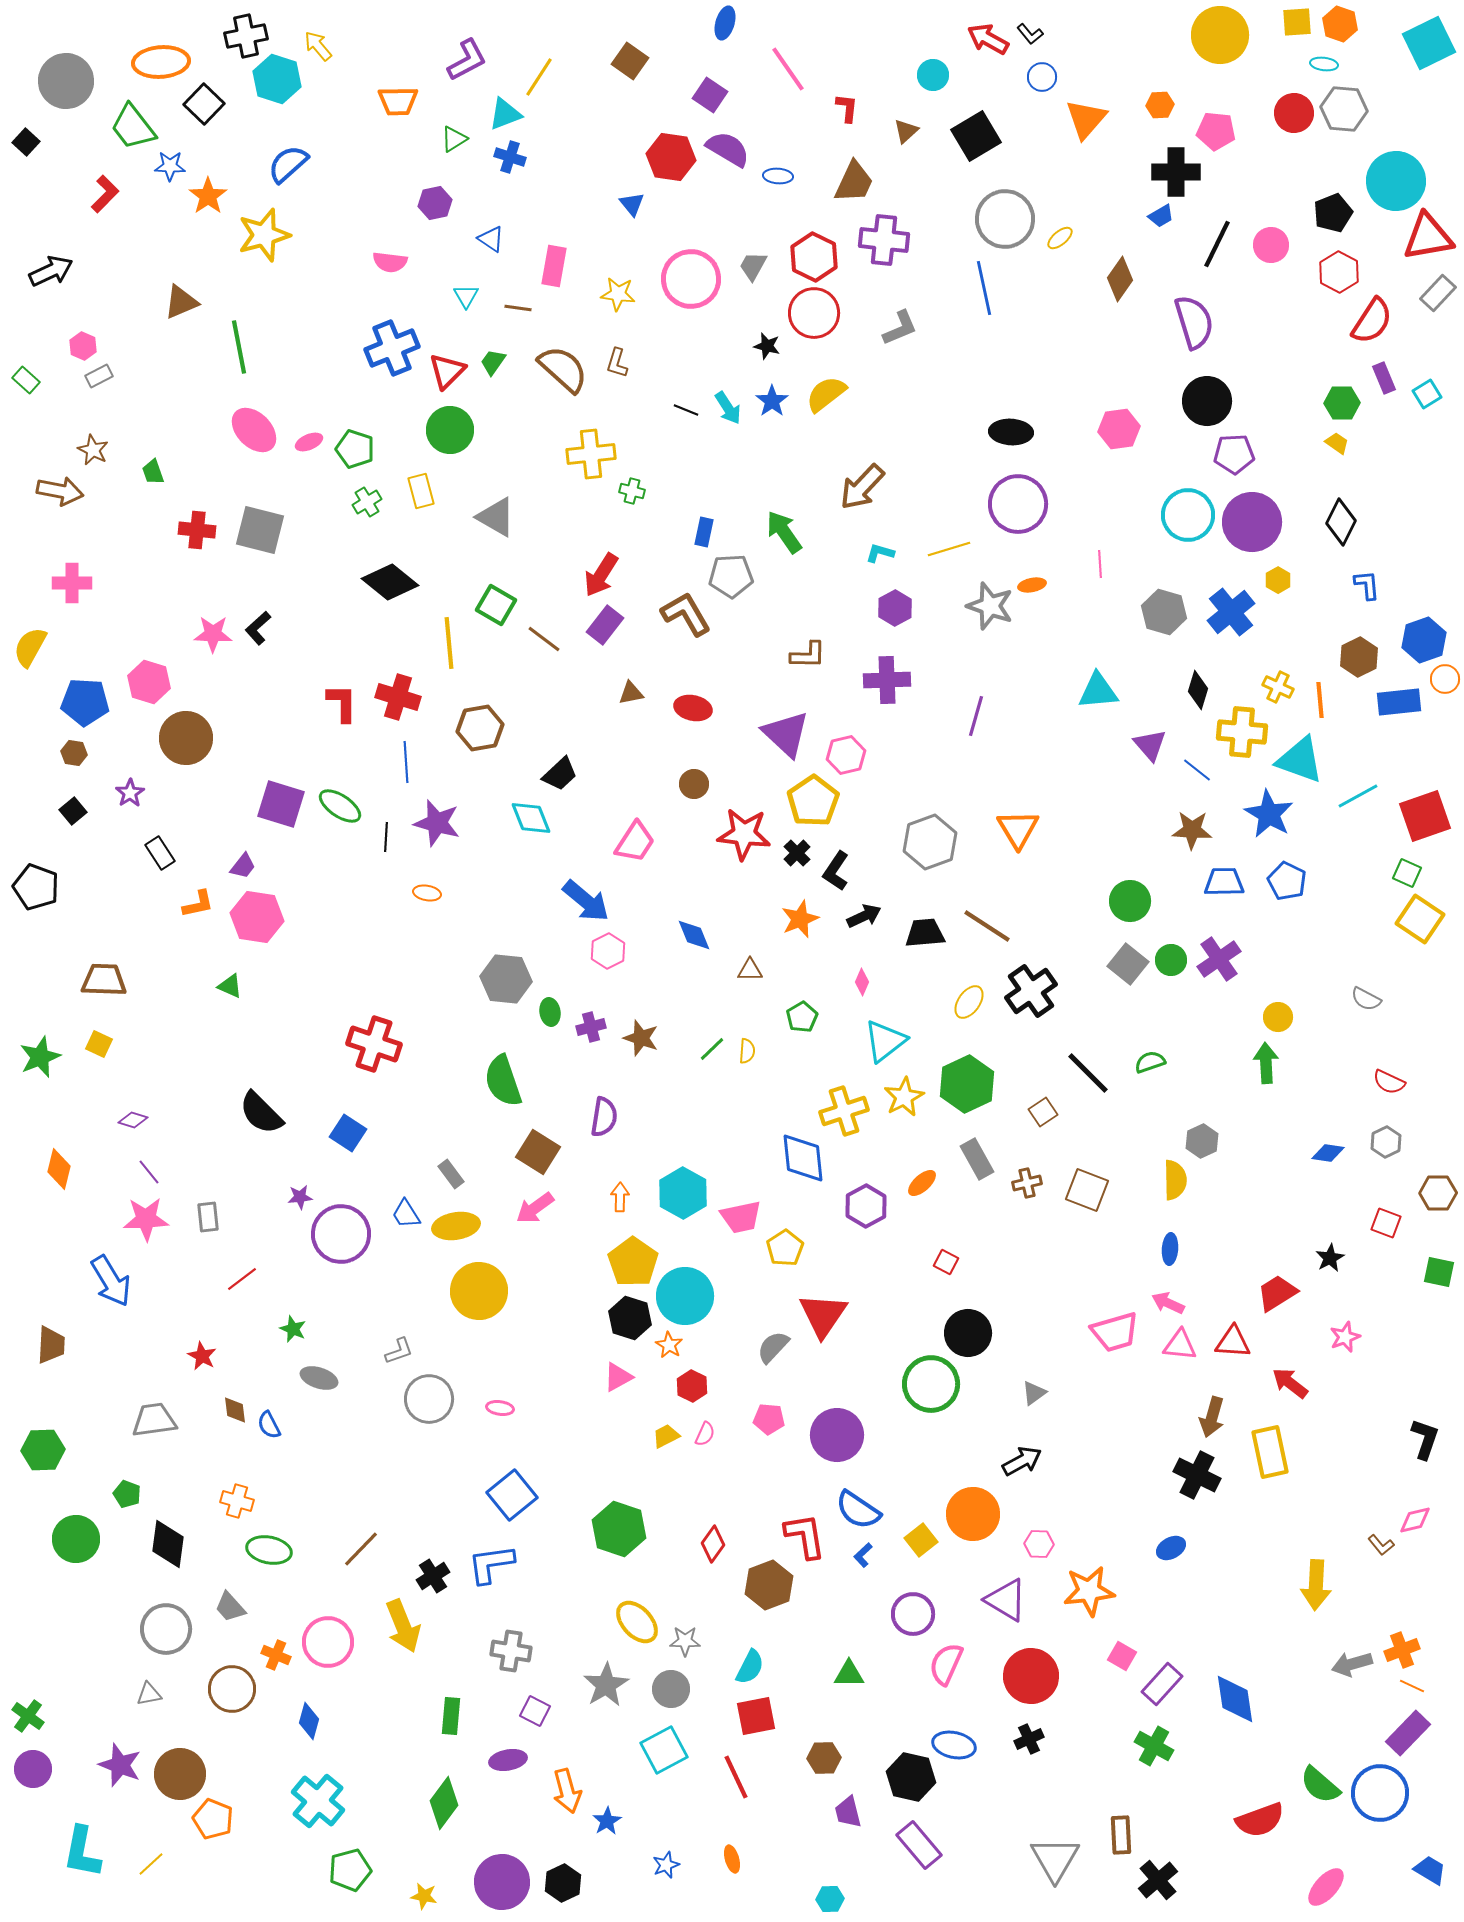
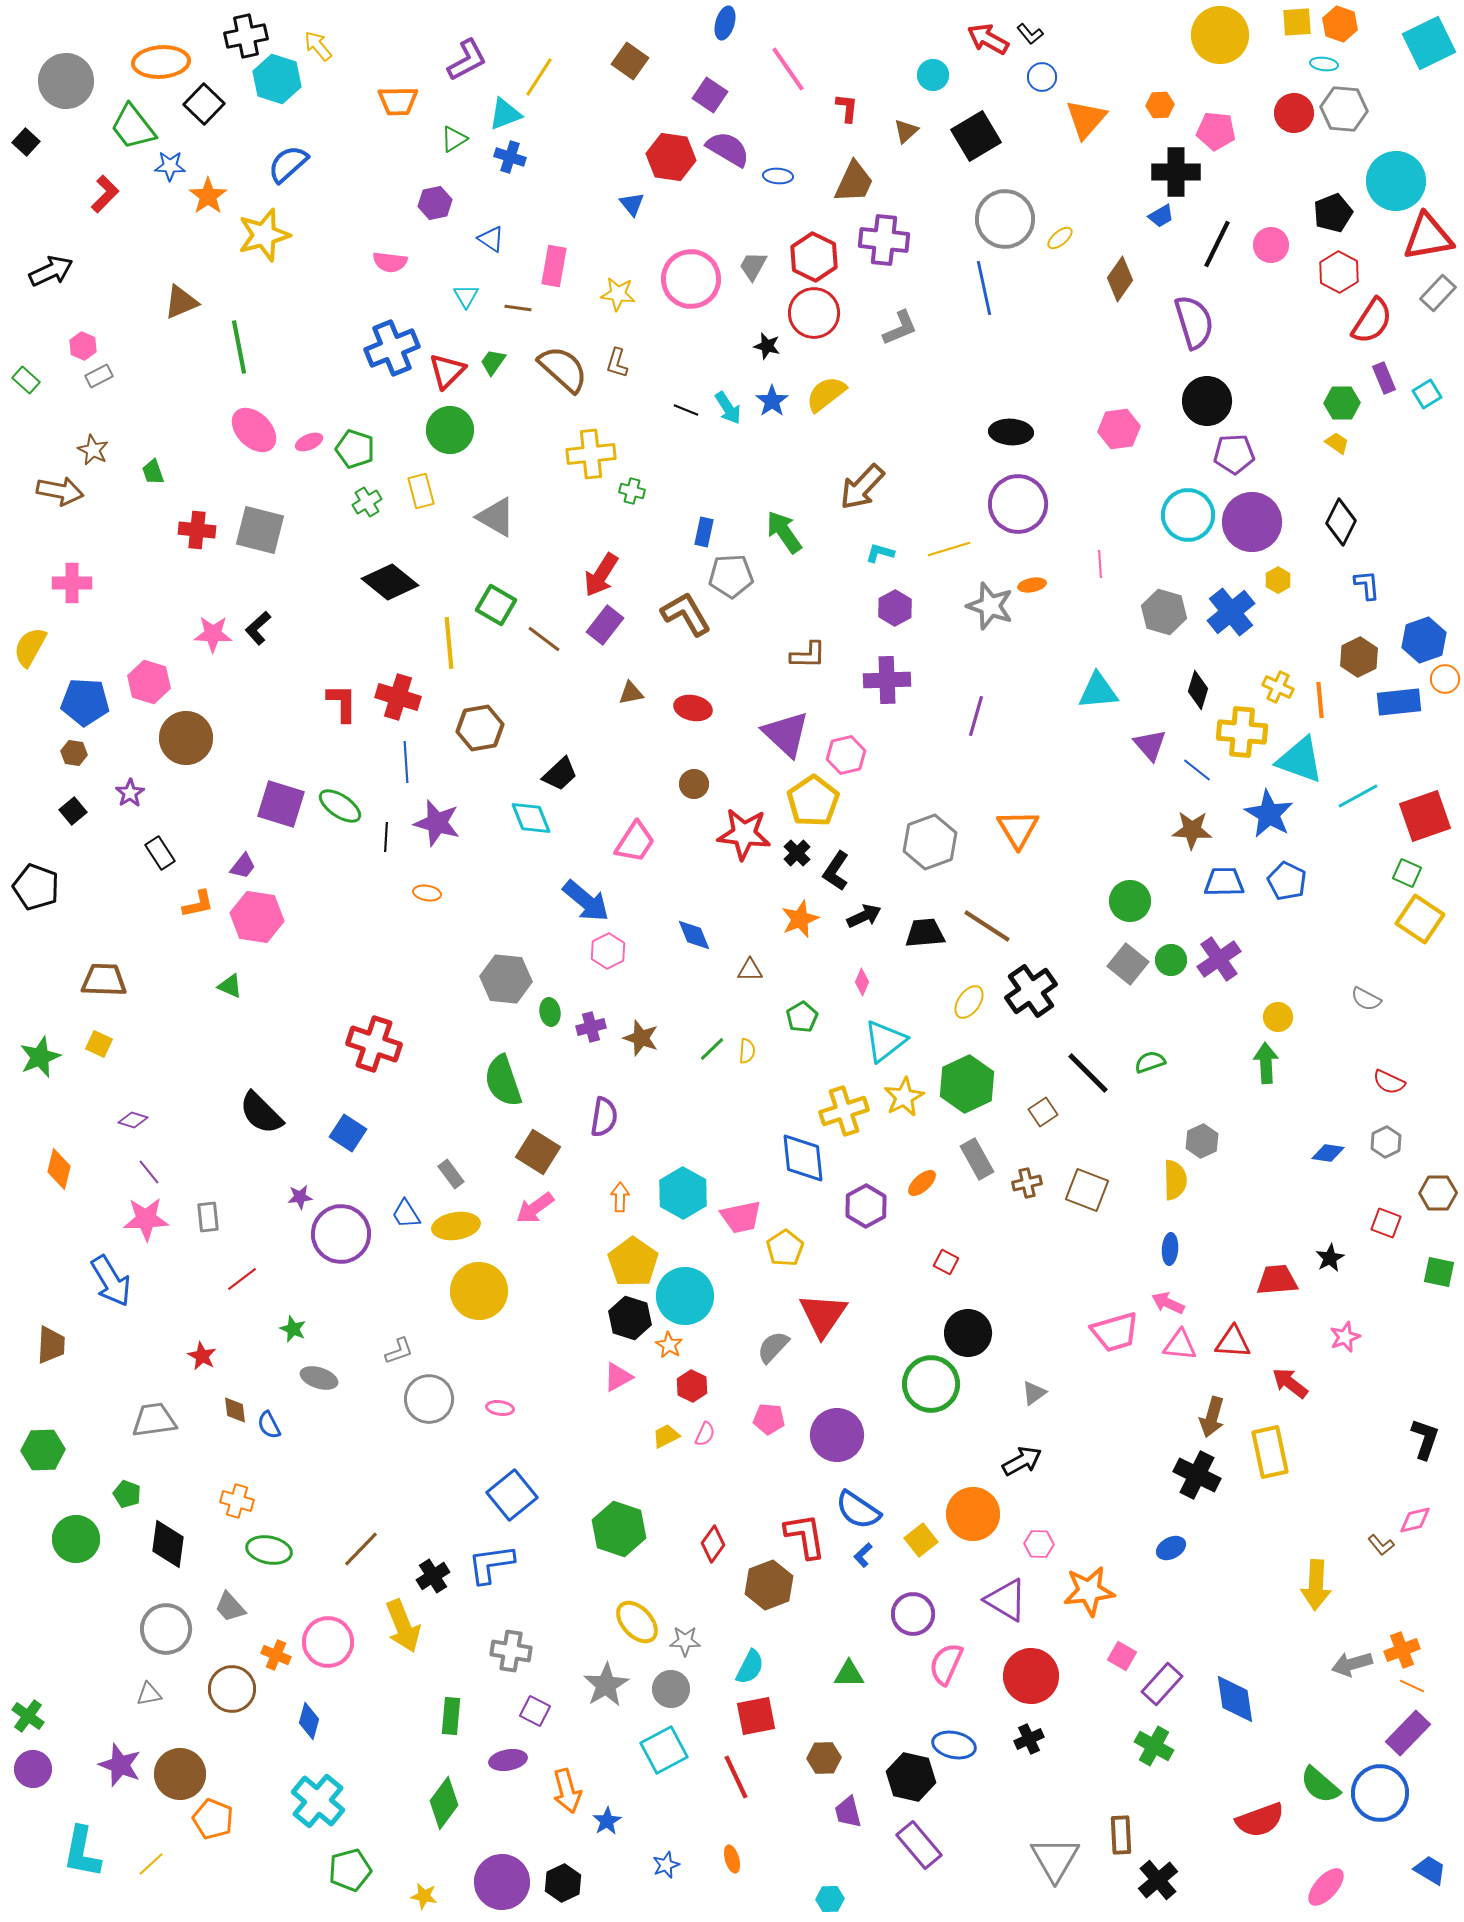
red trapezoid at (1277, 1293): moved 13 px up; rotated 27 degrees clockwise
